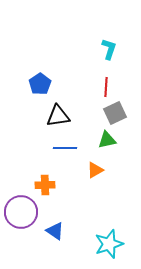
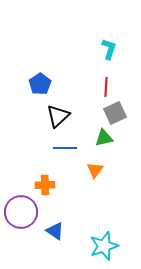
black triangle: rotated 35 degrees counterclockwise
green triangle: moved 3 px left, 2 px up
orange triangle: rotated 24 degrees counterclockwise
cyan star: moved 5 px left, 2 px down
